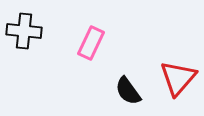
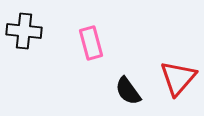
pink rectangle: rotated 40 degrees counterclockwise
